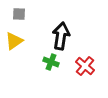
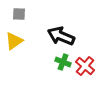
black arrow: rotated 76 degrees counterclockwise
green cross: moved 12 px right
